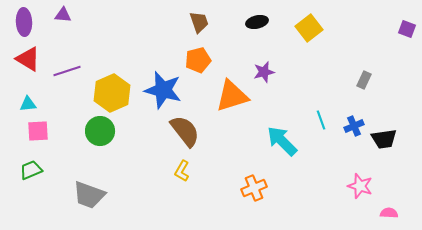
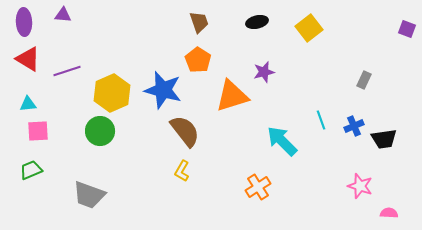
orange pentagon: rotated 25 degrees counterclockwise
orange cross: moved 4 px right, 1 px up; rotated 10 degrees counterclockwise
